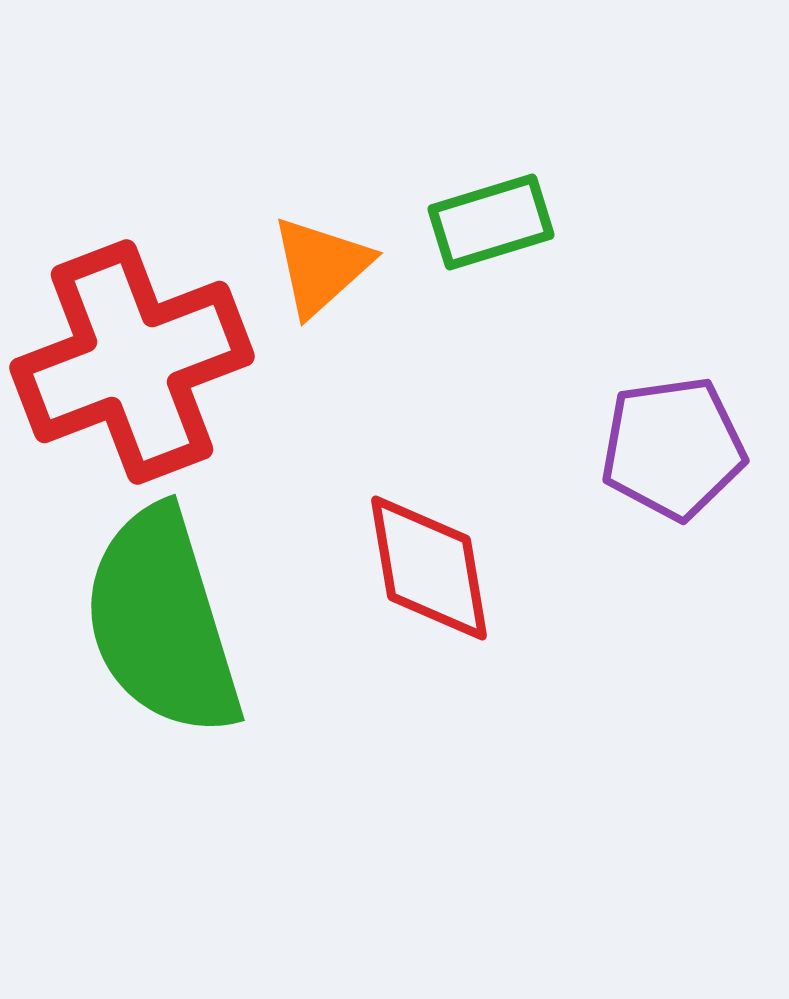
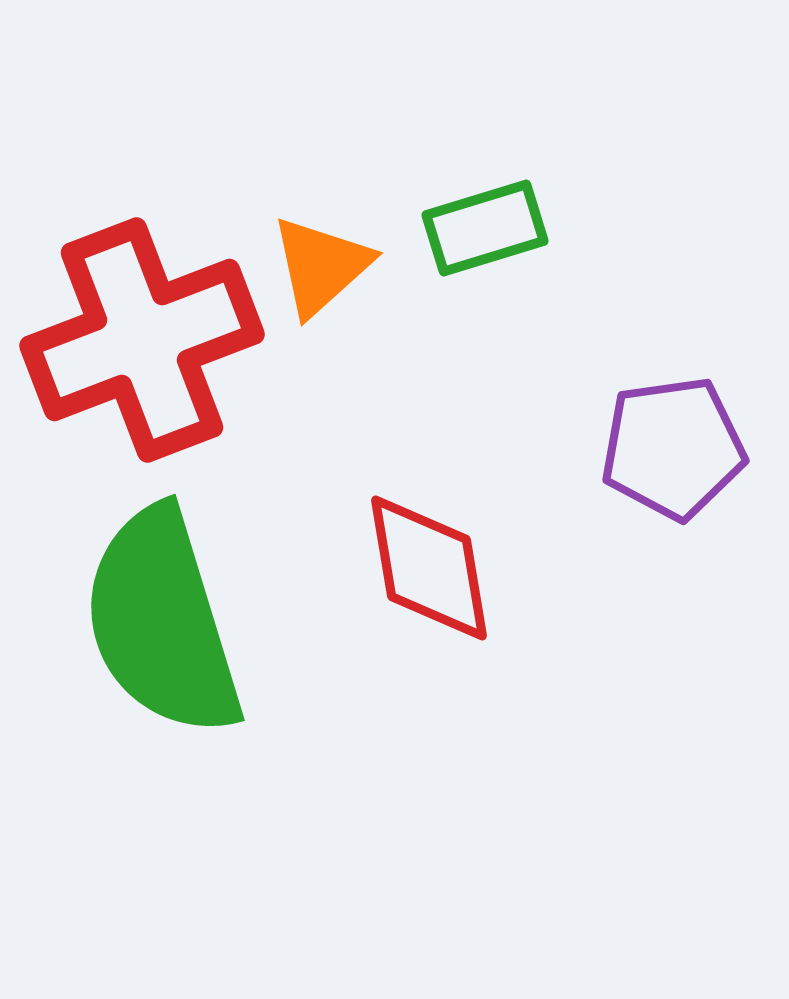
green rectangle: moved 6 px left, 6 px down
red cross: moved 10 px right, 22 px up
